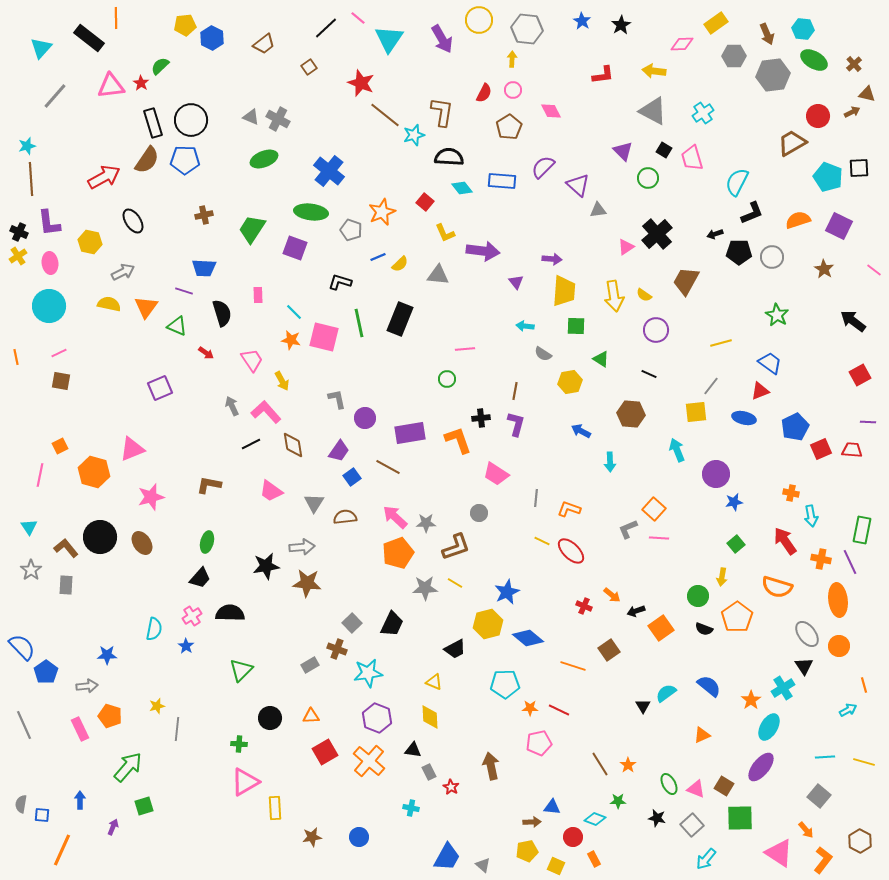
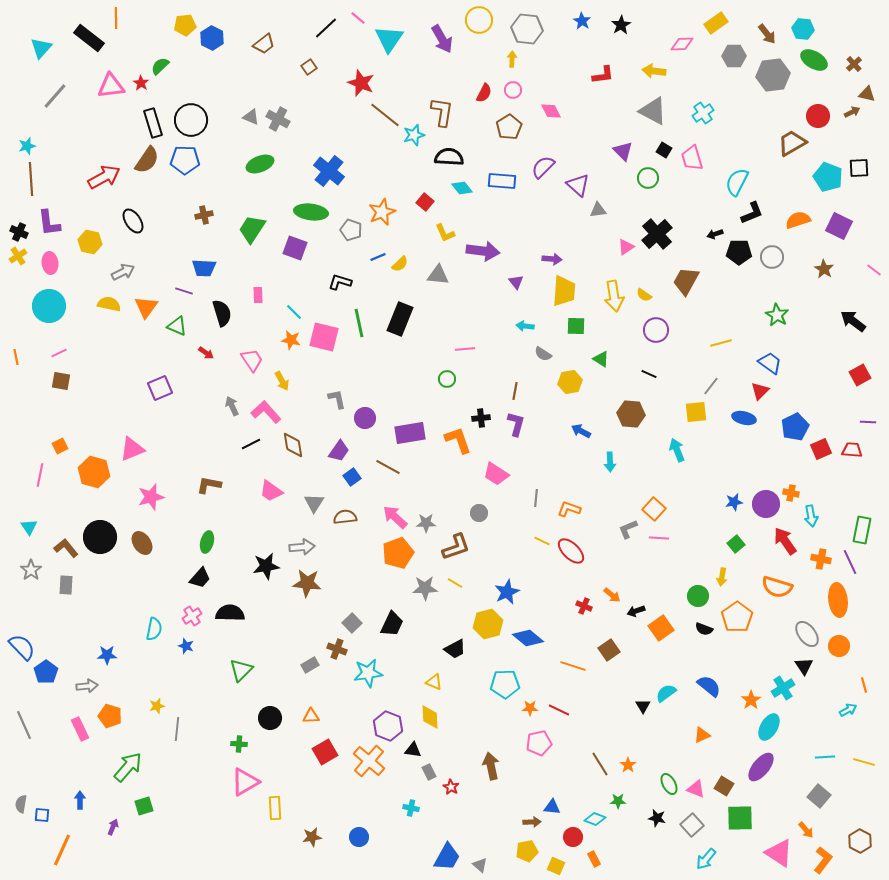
brown arrow at (767, 34): rotated 15 degrees counterclockwise
green ellipse at (264, 159): moved 4 px left, 5 px down
red triangle at (760, 391): rotated 24 degrees counterclockwise
purple circle at (716, 474): moved 50 px right, 30 px down
blue star at (186, 646): rotated 14 degrees counterclockwise
purple hexagon at (377, 718): moved 11 px right, 8 px down
gray triangle at (483, 865): moved 3 px left
